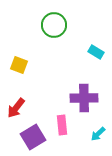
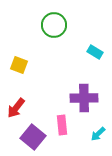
cyan rectangle: moved 1 px left
purple square: rotated 20 degrees counterclockwise
